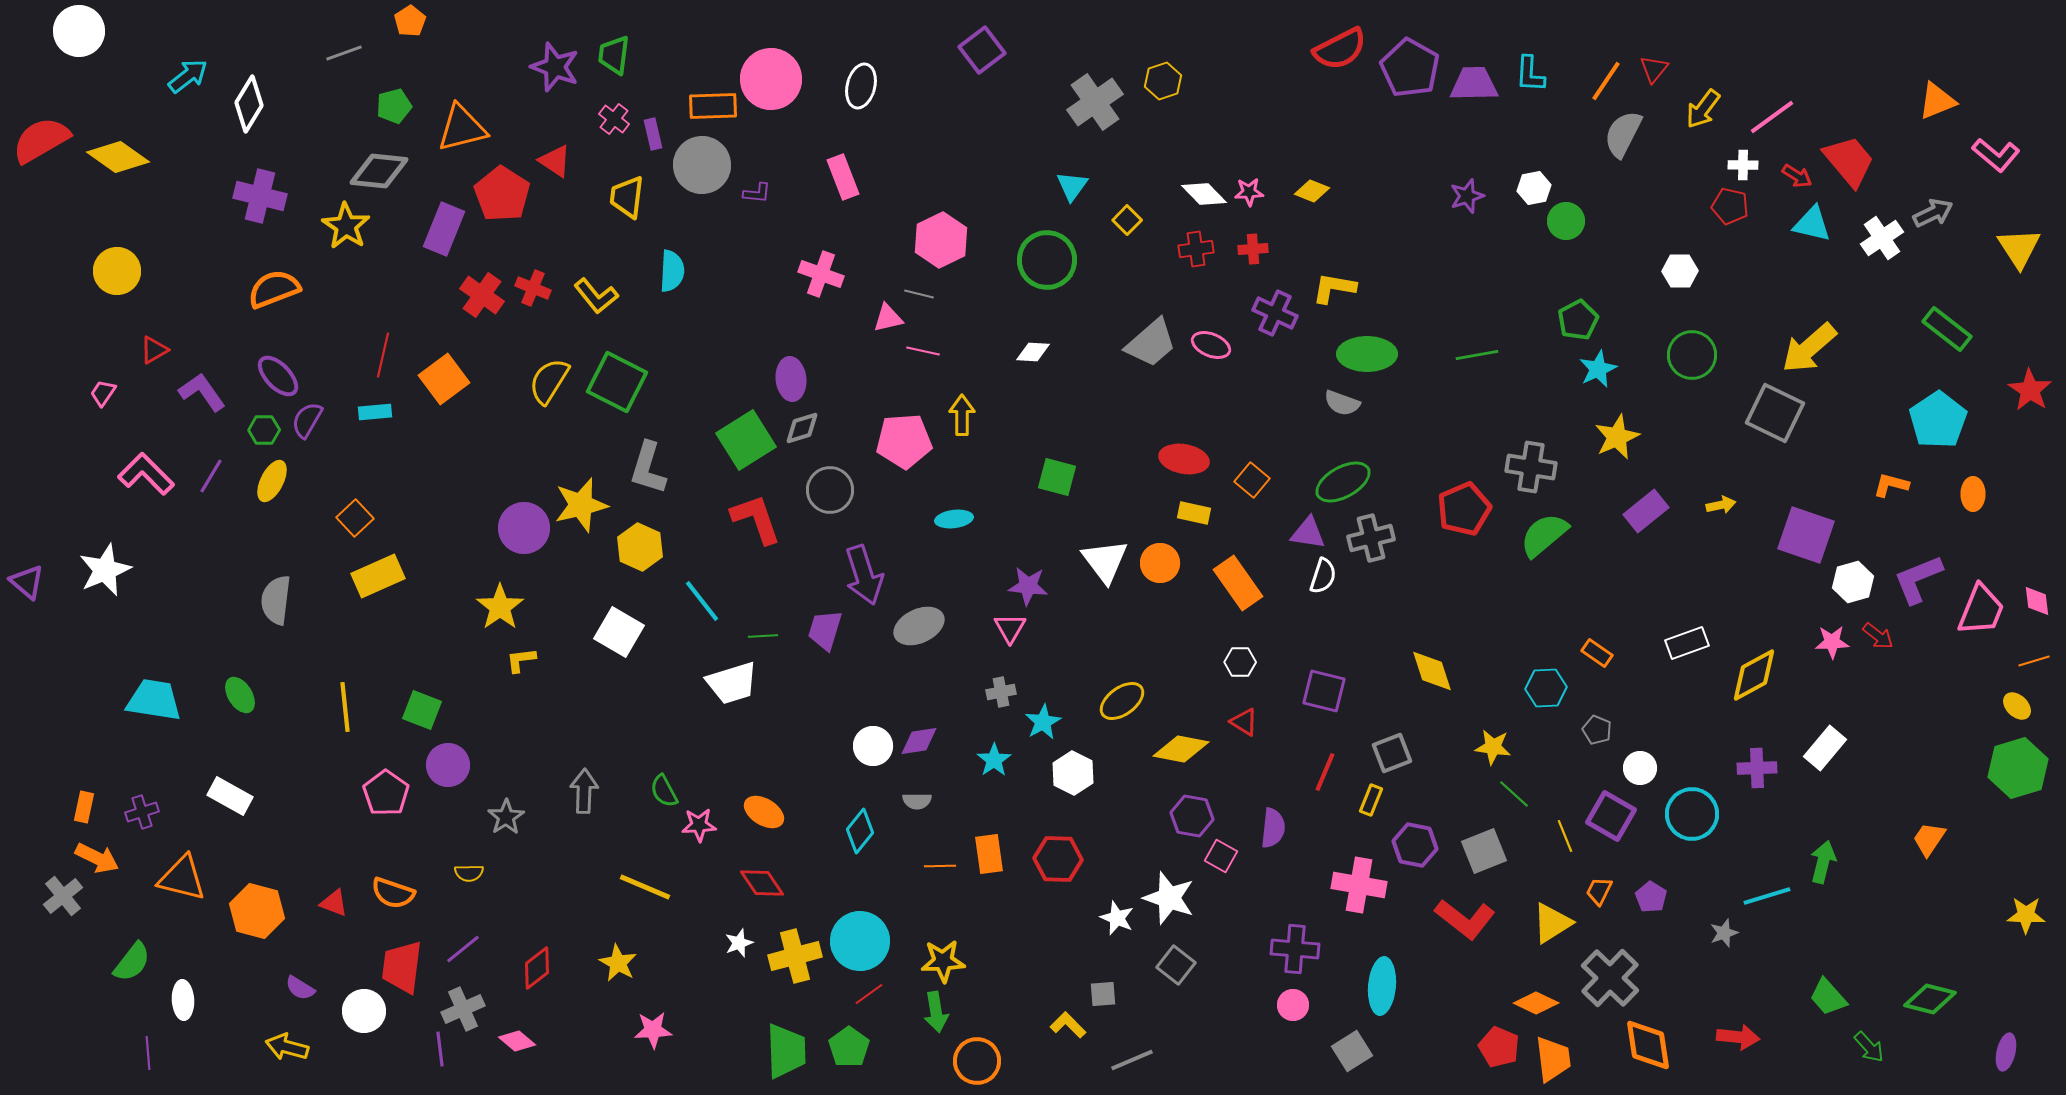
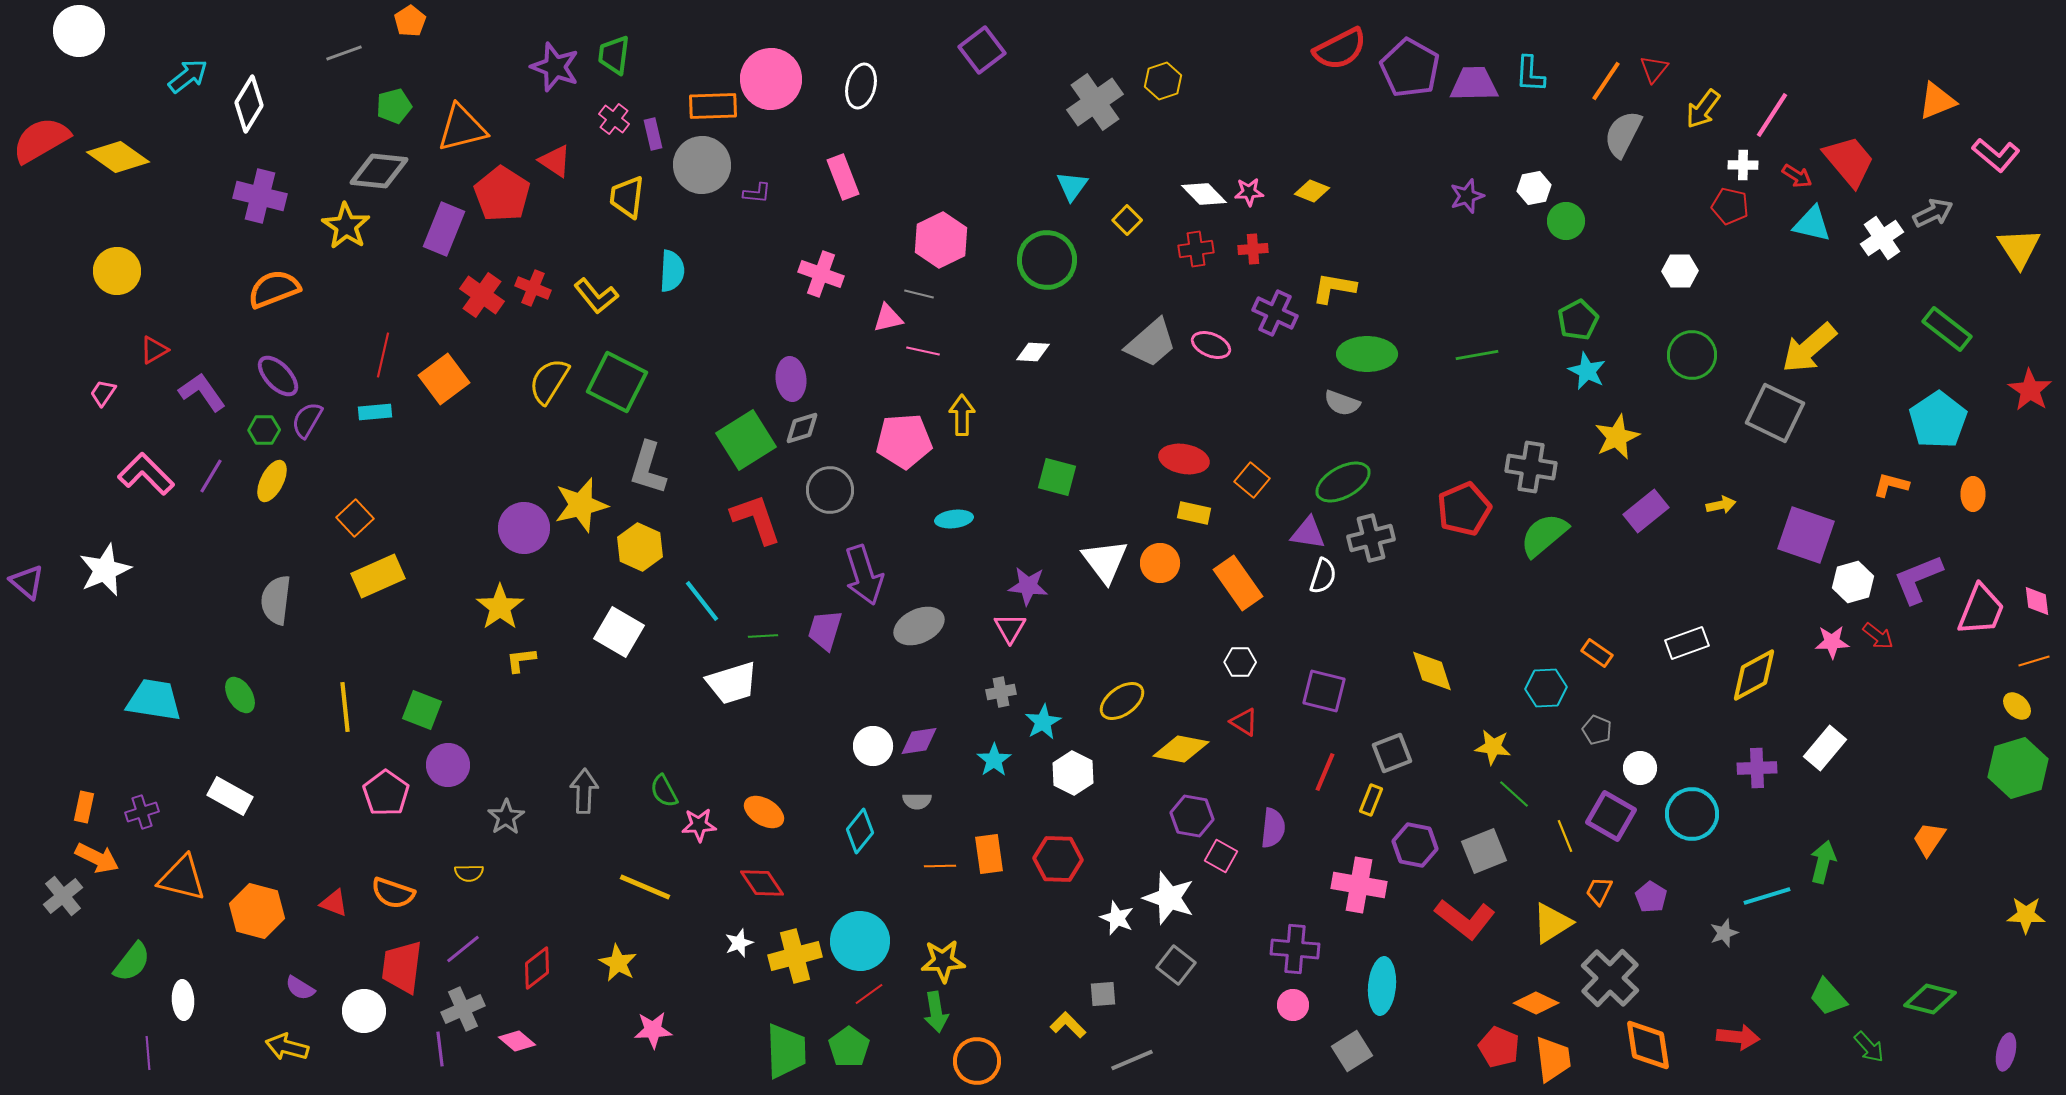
pink line at (1772, 117): moved 2 px up; rotated 21 degrees counterclockwise
cyan star at (1598, 369): moved 11 px left, 2 px down; rotated 21 degrees counterclockwise
